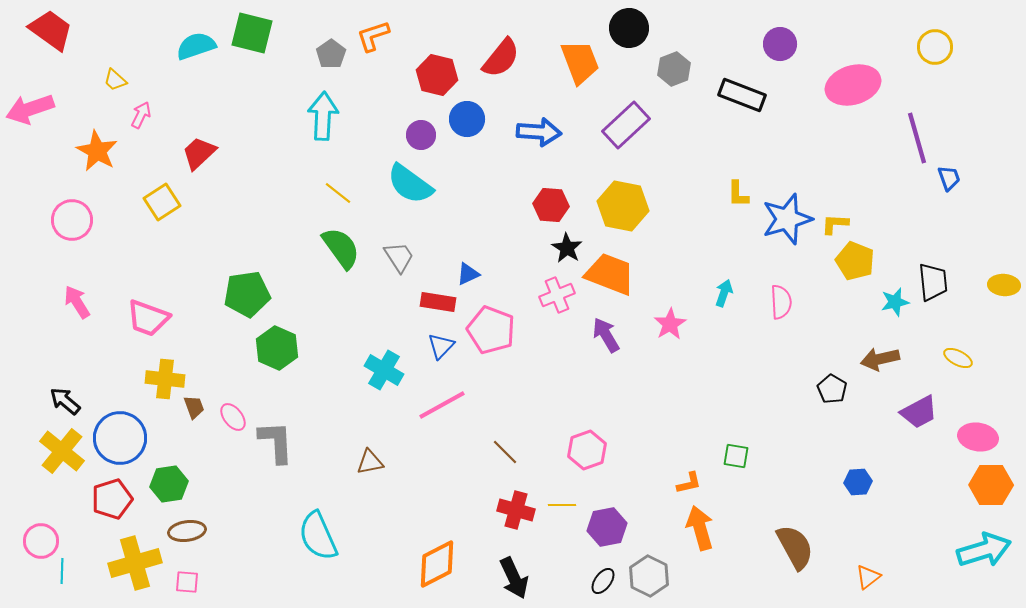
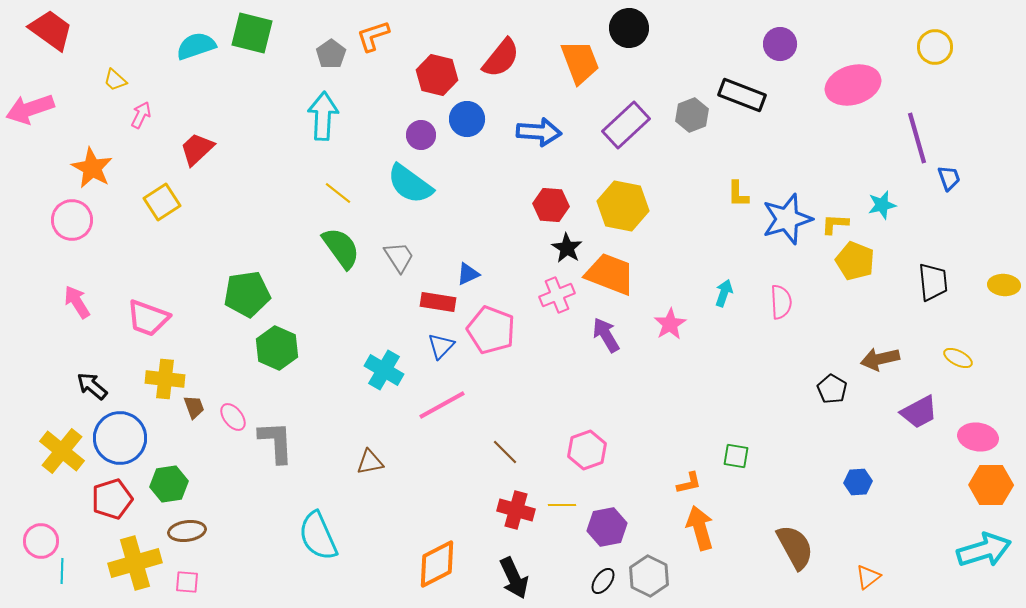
gray hexagon at (674, 69): moved 18 px right, 46 px down
orange star at (97, 151): moved 5 px left, 17 px down
red trapezoid at (199, 153): moved 2 px left, 4 px up
cyan star at (895, 302): moved 13 px left, 97 px up
black arrow at (65, 401): moved 27 px right, 15 px up
